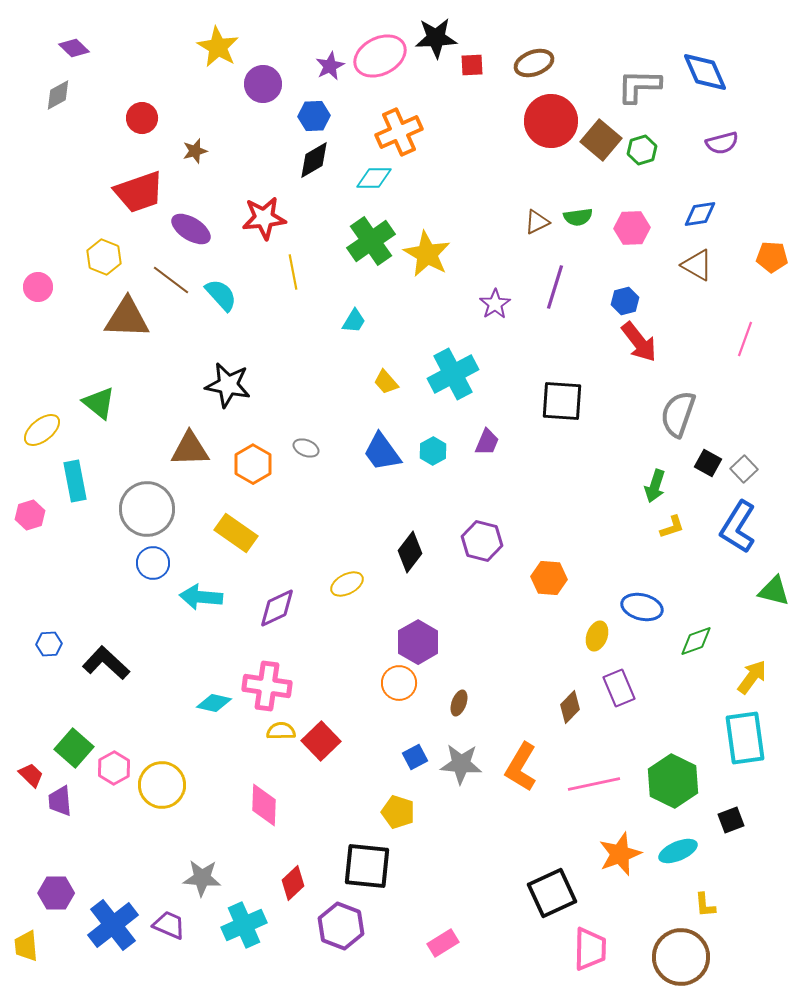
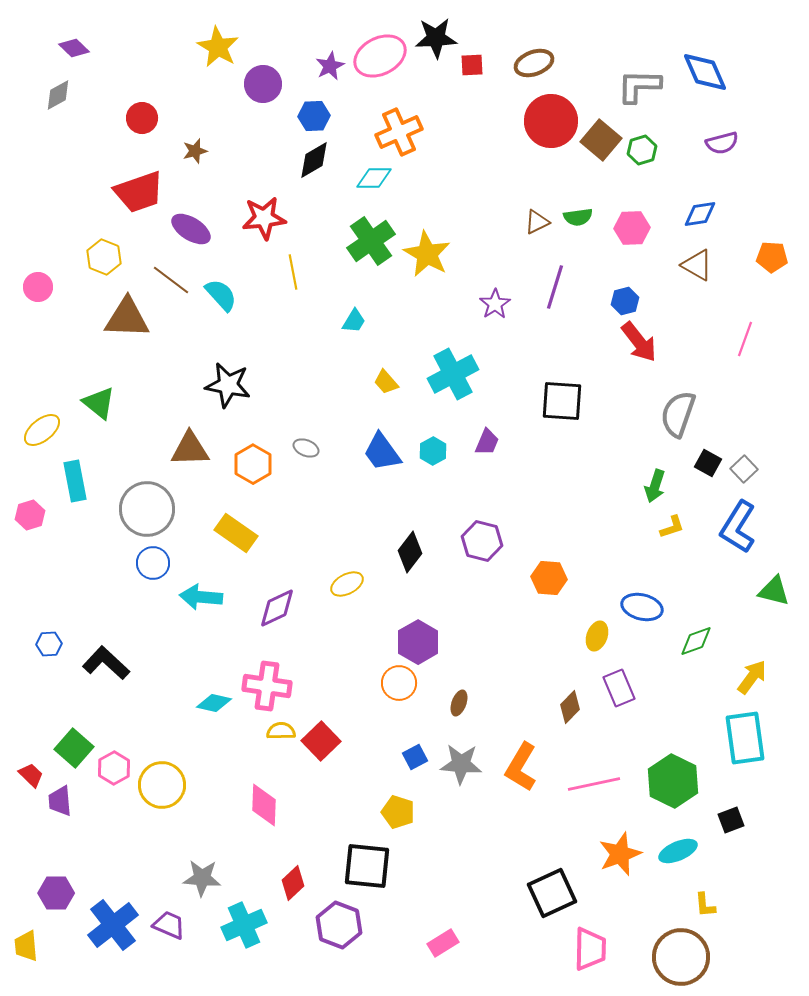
purple hexagon at (341, 926): moved 2 px left, 1 px up
